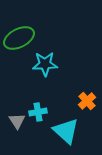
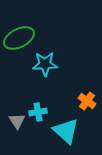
orange cross: rotated 12 degrees counterclockwise
